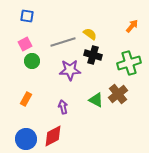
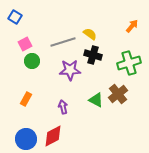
blue square: moved 12 px left, 1 px down; rotated 24 degrees clockwise
